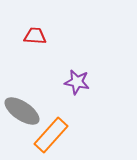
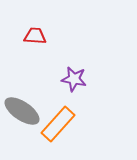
purple star: moved 3 px left, 3 px up
orange rectangle: moved 7 px right, 11 px up
